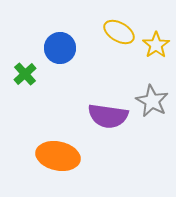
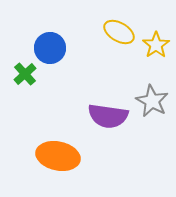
blue circle: moved 10 px left
